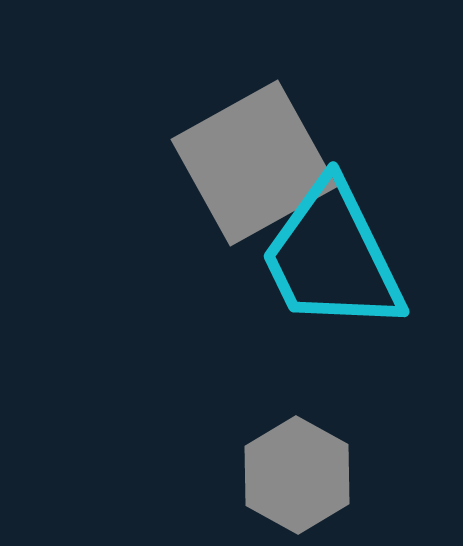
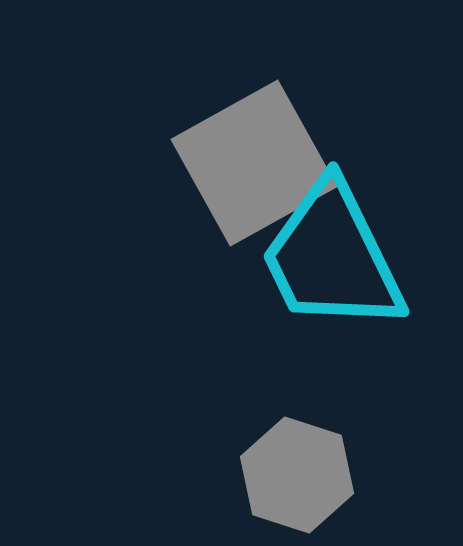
gray hexagon: rotated 11 degrees counterclockwise
